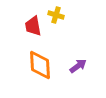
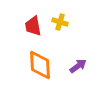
yellow cross: moved 4 px right, 7 px down
